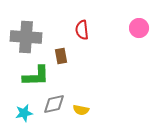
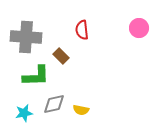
brown rectangle: rotated 35 degrees counterclockwise
